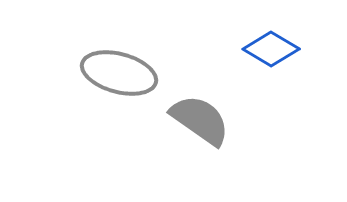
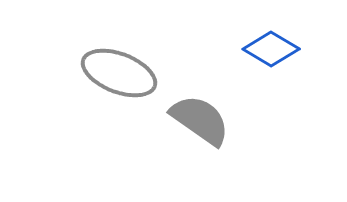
gray ellipse: rotated 6 degrees clockwise
